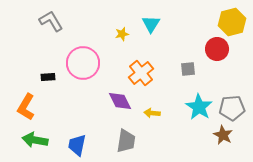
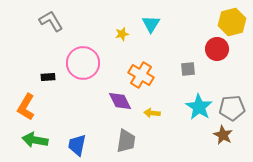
orange cross: moved 2 px down; rotated 20 degrees counterclockwise
